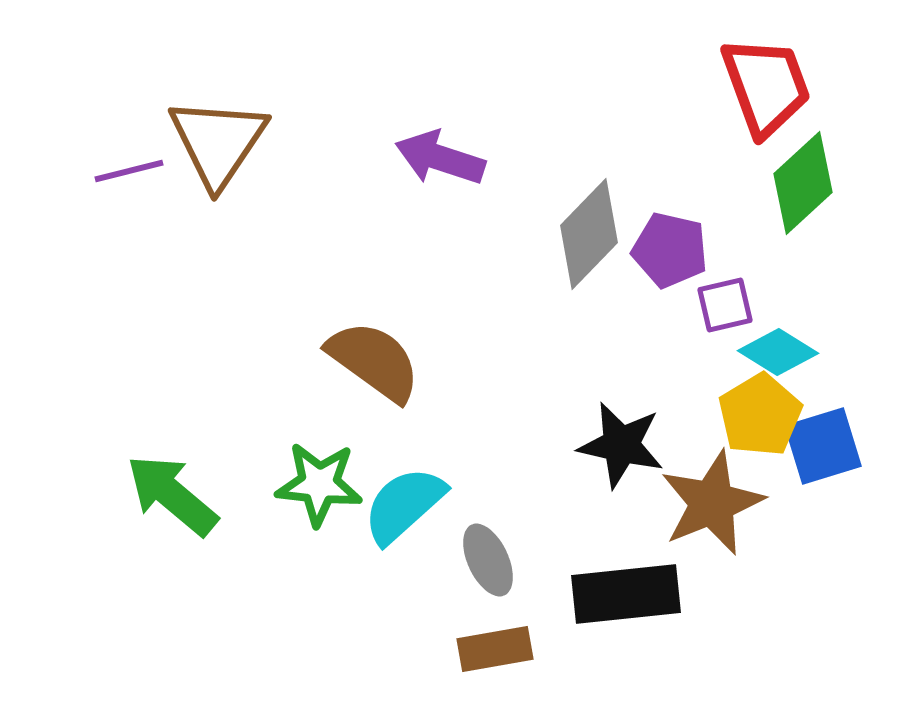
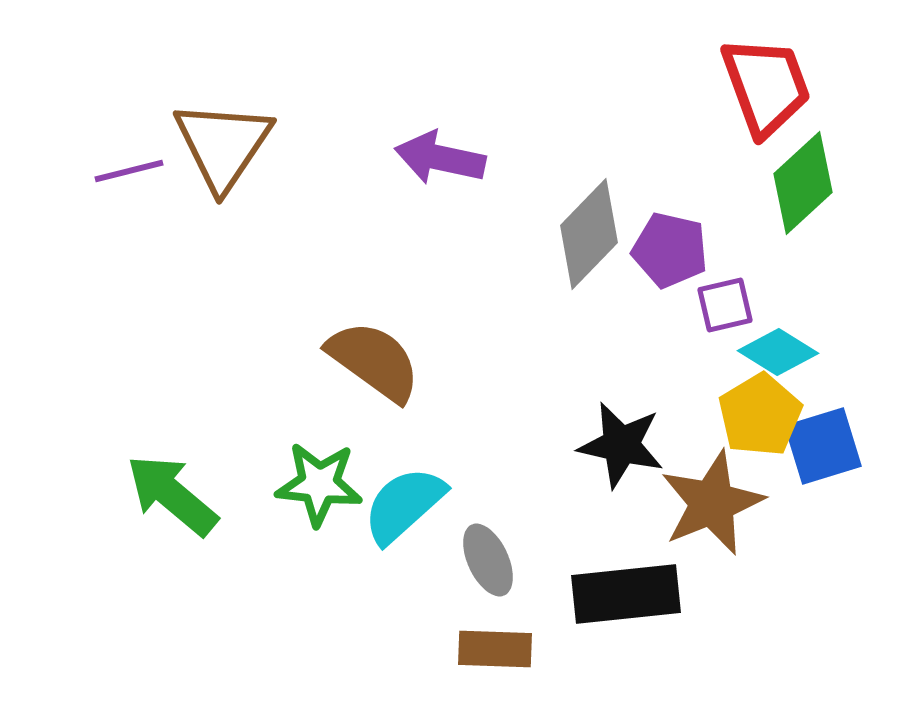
brown triangle: moved 5 px right, 3 px down
purple arrow: rotated 6 degrees counterclockwise
brown rectangle: rotated 12 degrees clockwise
